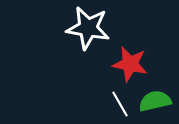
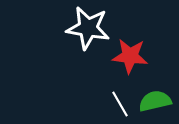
red star: moved 8 px up; rotated 6 degrees counterclockwise
